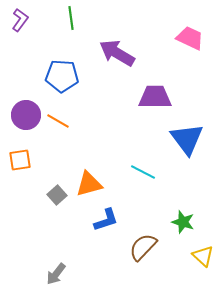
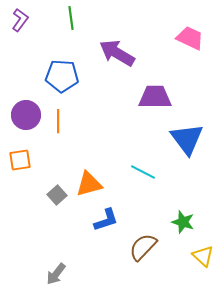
orange line: rotated 60 degrees clockwise
